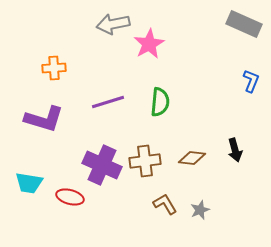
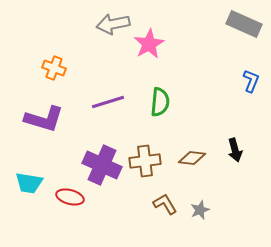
orange cross: rotated 25 degrees clockwise
